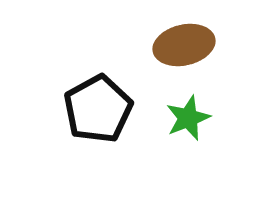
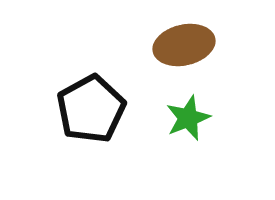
black pentagon: moved 7 px left
